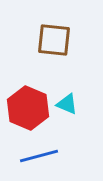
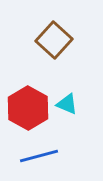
brown square: rotated 36 degrees clockwise
red hexagon: rotated 6 degrees clockwise
